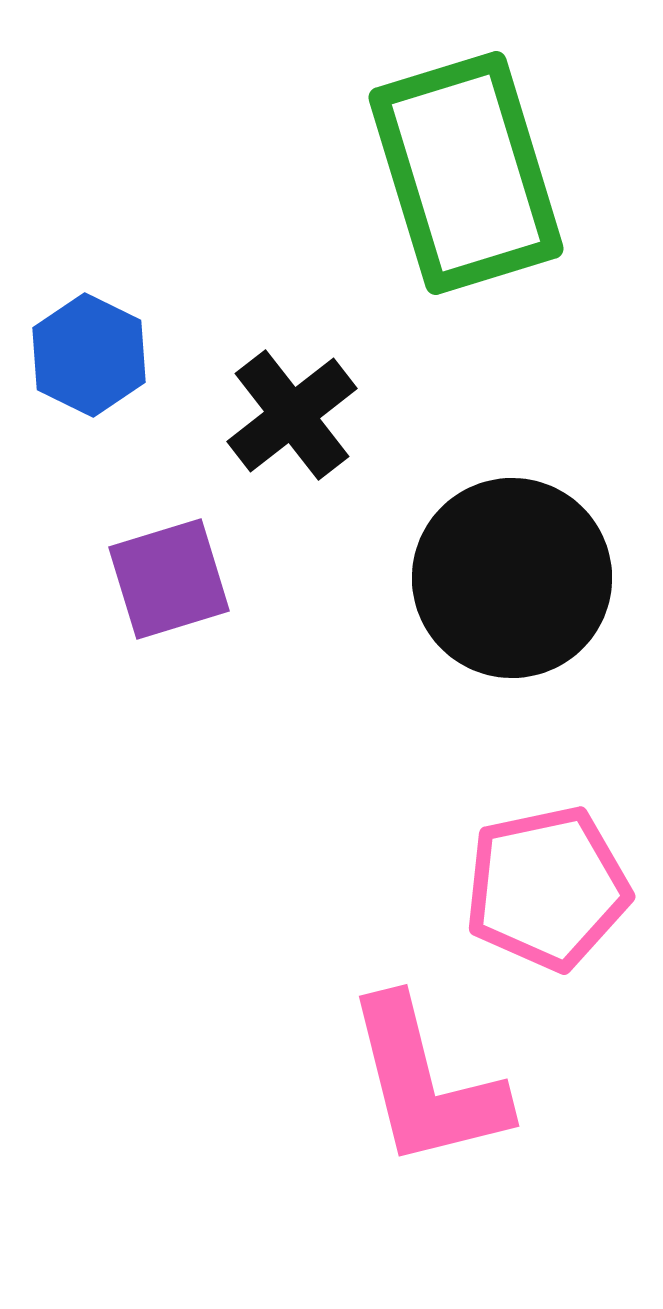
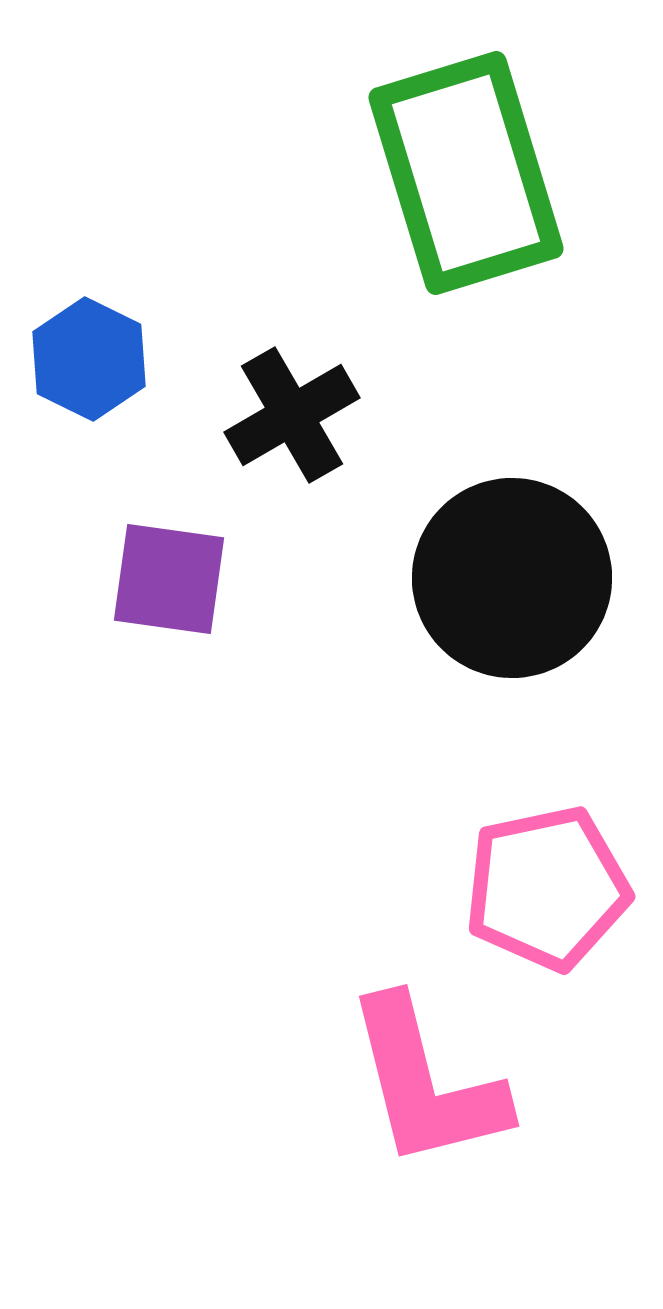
blue hexagon: moved 4 px down
black cross: rotated 8 degrees clockwise
purple square: rotated 25 degrees clockwise
